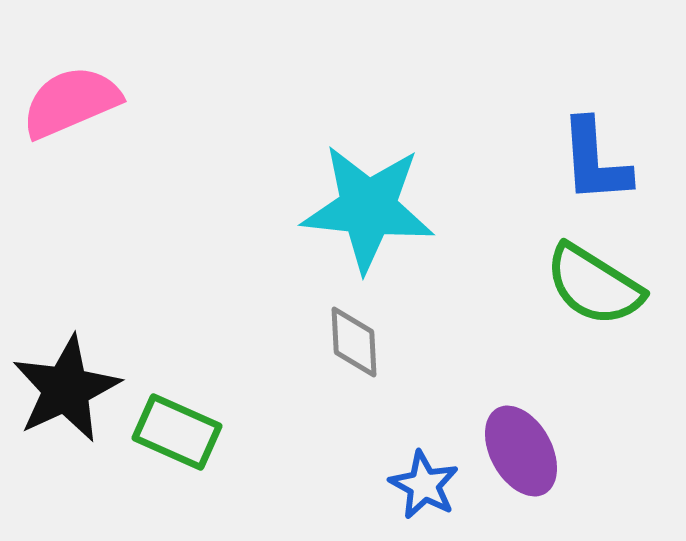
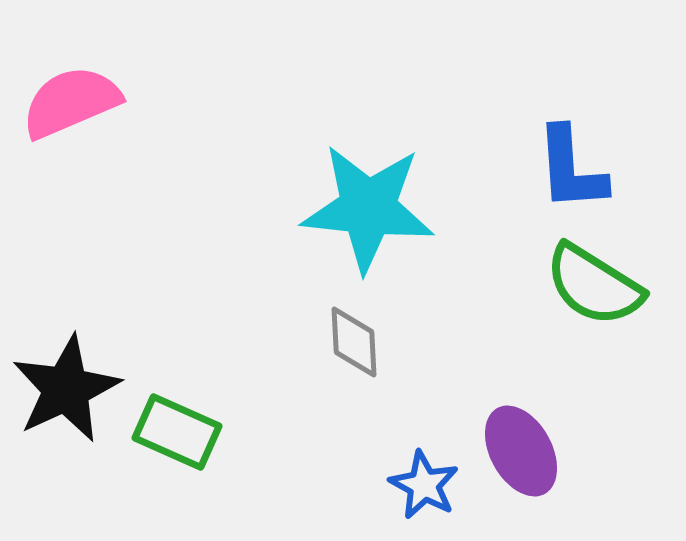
blue L-shape: moved 24 px left, 8 px down
